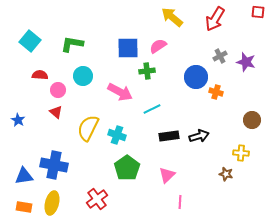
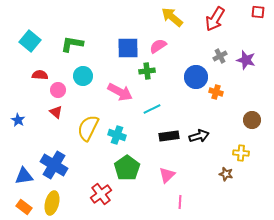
purple star: moved 2 px up
blue cross: rotated 20 degrees clockwise
red cross: moved 4 px right, 5 px up
orange rectangle: rotated 28 degrees clockwise
